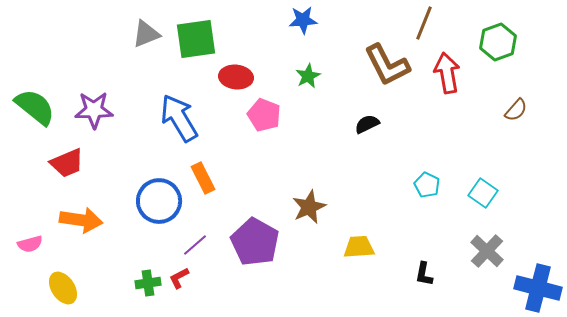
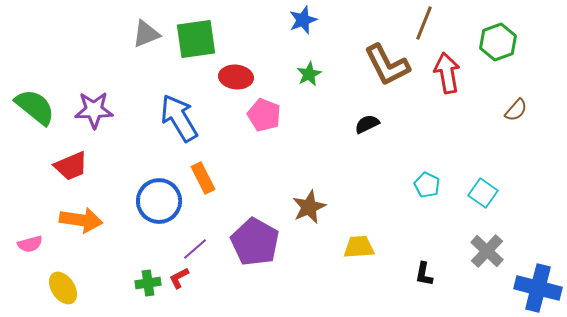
blue star: rotated 16 degrees counterclockwise
green star: moved 1 px right, 2 px up
red trapezoid: moved 4 px right, 3 px down
purple line: moved 4 px down
